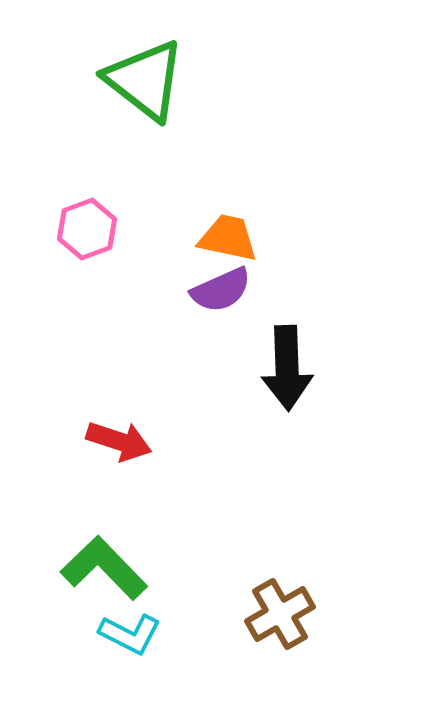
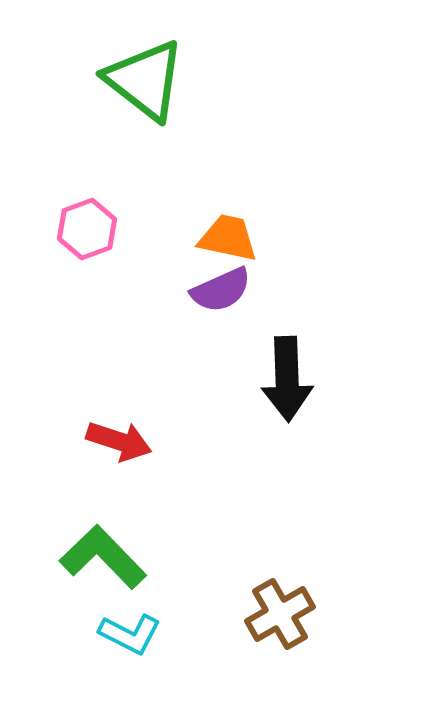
black arrow: moved 11 px down
green L-shape: moved 1 px left, 11 px up
